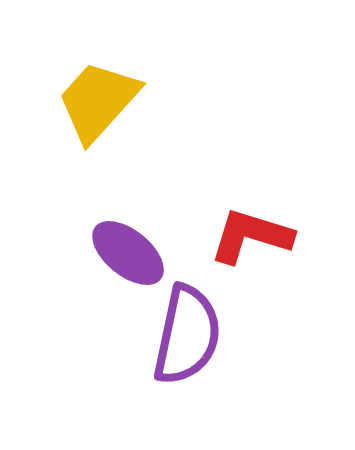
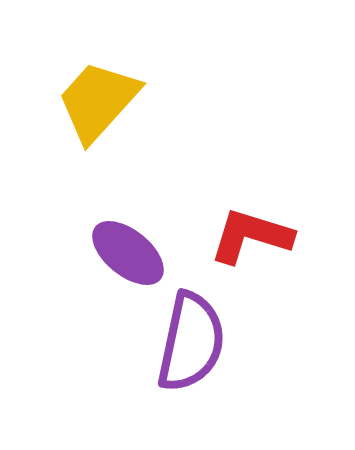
purple semicircle: moved 4 px right, 7 px down
